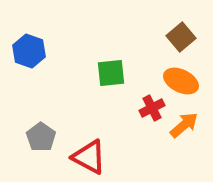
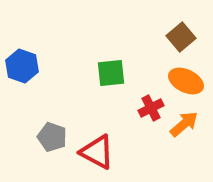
blue hexagon: moved 7 px left, 15 px down
orange ellipse: moved 5 px right
red cross: moved 1 px left
orange arrow: moved 1 px up
gray pentagon: moved 11 px right; rotated 16 degrees counterclockwise
red triangle: moved 8 px right, 5 px up
